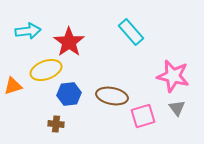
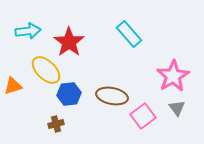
cyan rectangle: moved 2 px left, 2 px down
yellow ellipse: rotated 64 degrees clockwise
pink star: rotated 28 degrees clockwise
pink square: rotated 20 degrees counterclockwise
brown cross: rotated 21 degrees counterclockwise
